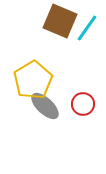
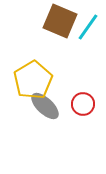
cyan line: moved 1 px right, 1 px up
